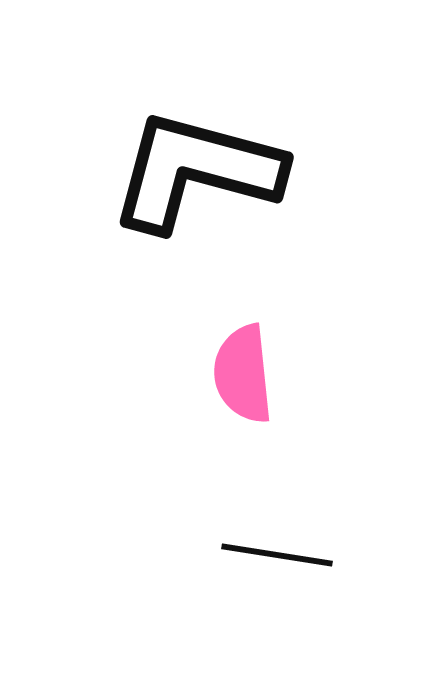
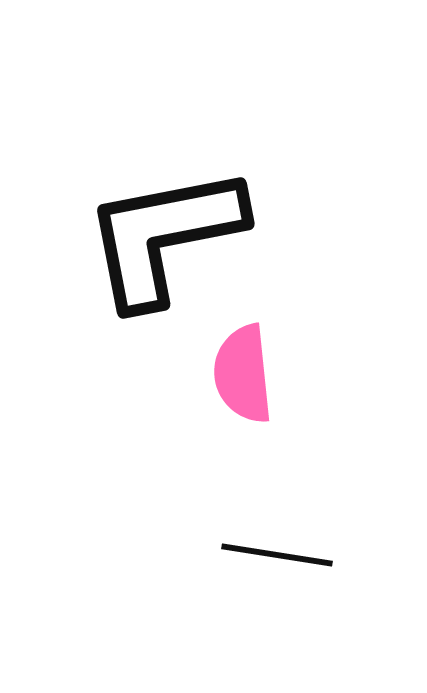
black L-shape: moved 32 px left, 65 px down; rotated 26 degrees counterclockwise
